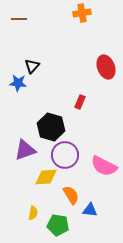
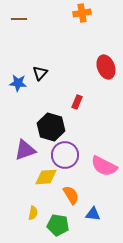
black triangle: moved 8 px right, 7 px down
red rectangle: moved 3 px left
blue triangle: moved 3 px right, 4 px down
